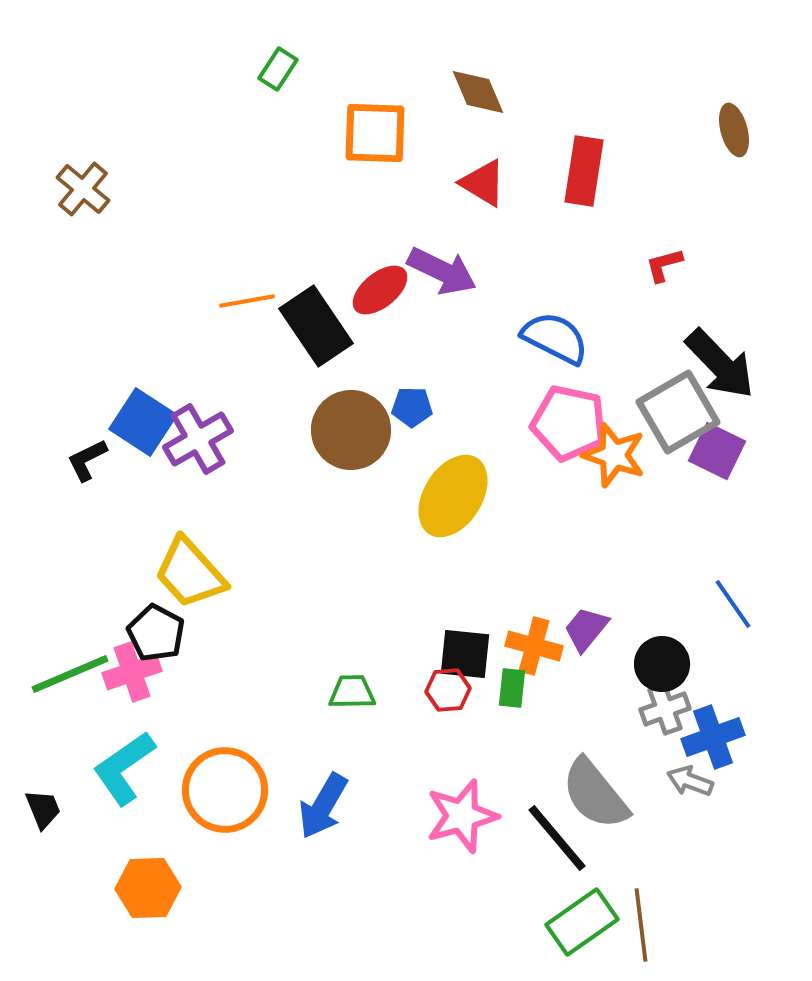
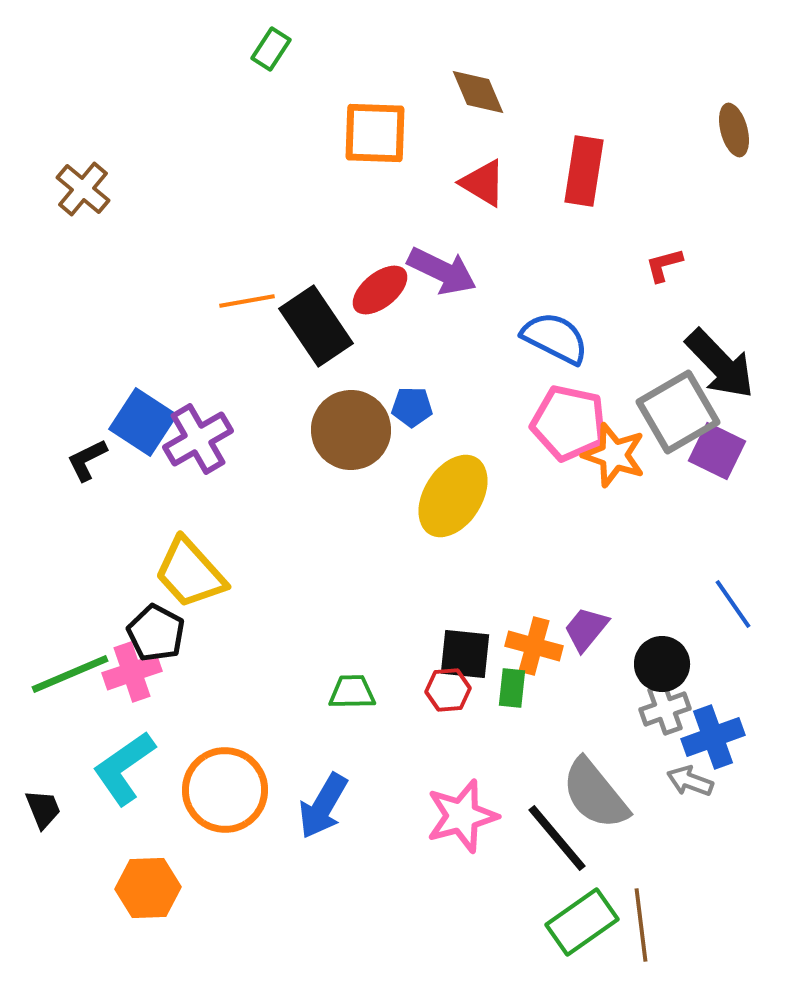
green rectangle at (278, 69): moved 7 px left, 20 px up
